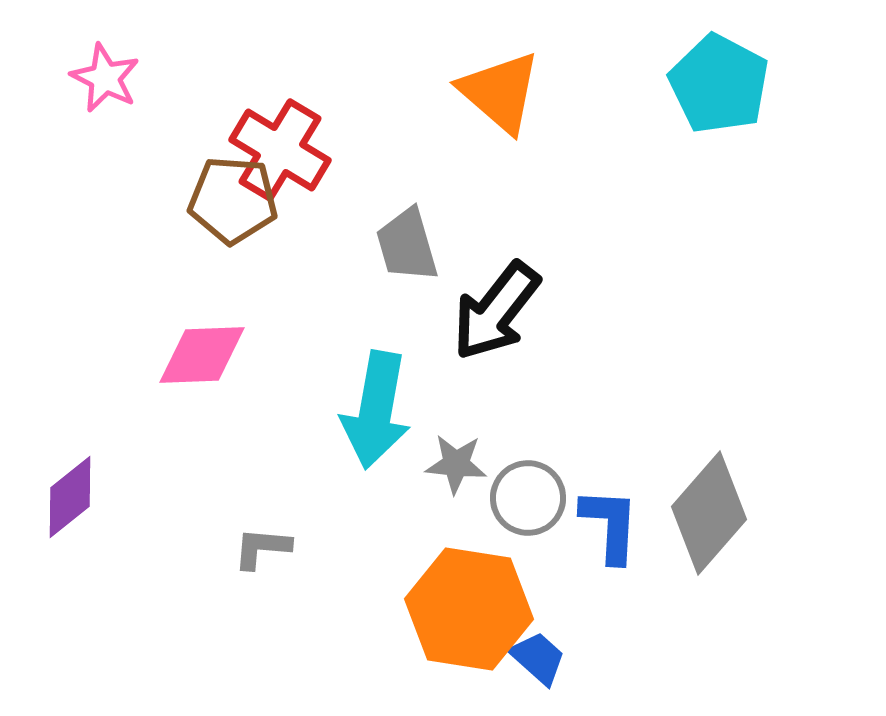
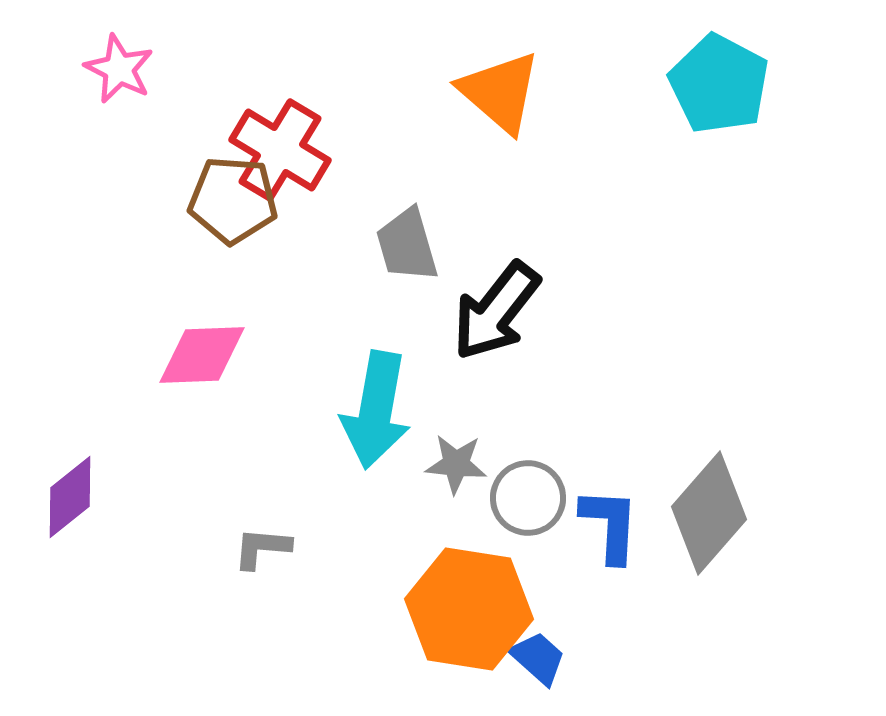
pink star: moved 14 px right, 9 px up
